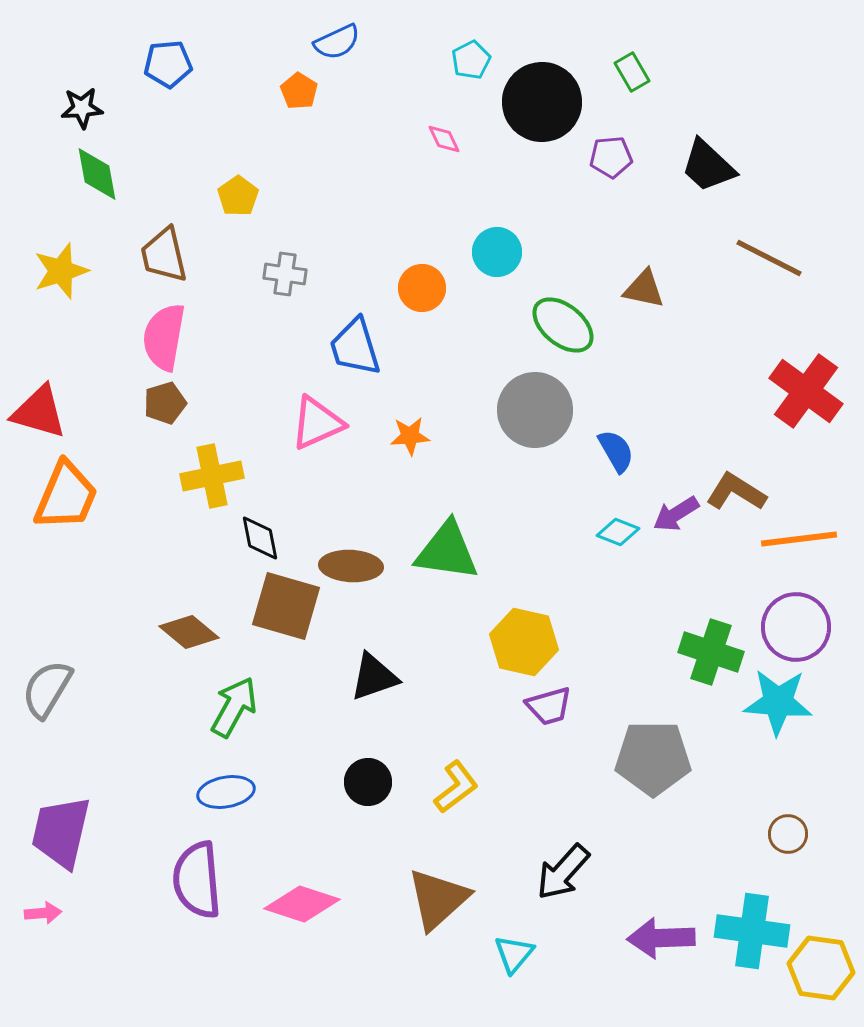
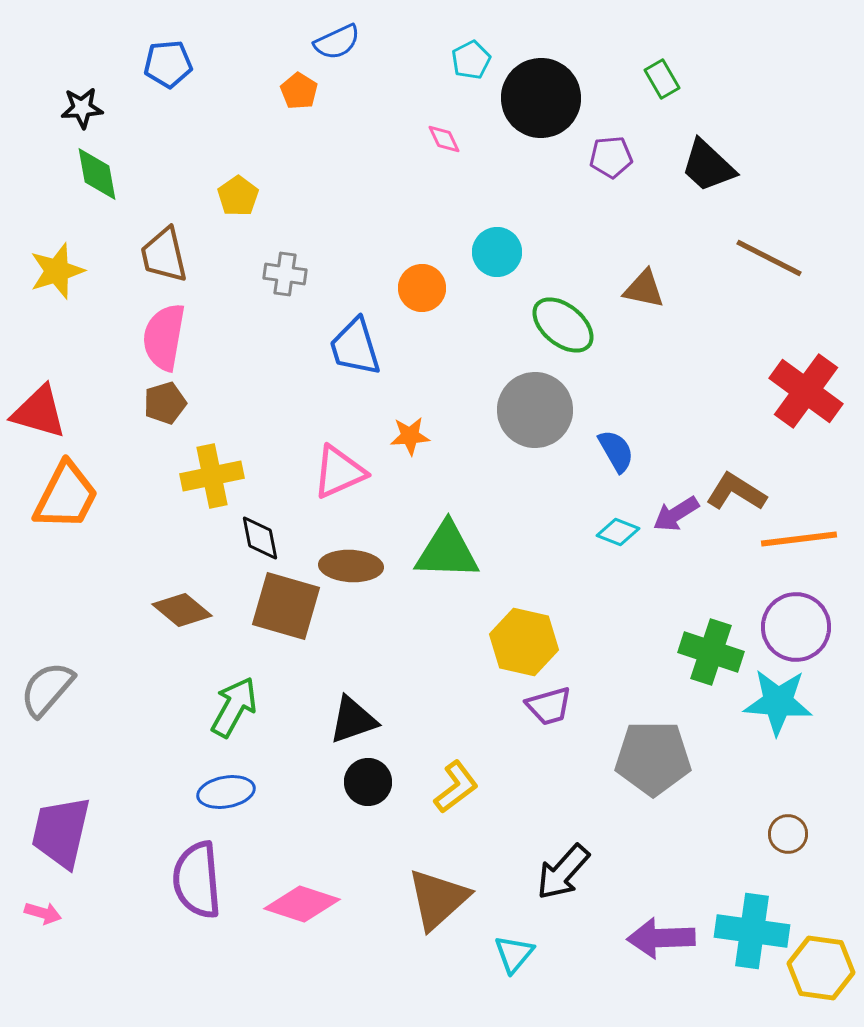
green rectangle at (632, 72): moved 30 px right, 7 px down
black circle at (542, 102): moved 1 px left, 4 px up
yellow star at (61, 271): moved 4 px left
pink triangle at (317, 423): moved 22 px right, 49 px down
orange trapezoid at (66, 496): rotated 4 degrees clockwise
green triangle at (447, 551): rotated 6 degrees counterclockwise
brown diamond at (189, 632): moved 7 px left, 22 px up
black triangle at (374, 677): moved 21 px left, 43 px down
gray semicircle at (47, 689): rotated 10 degrees clockwise
pink arrow at (43, 913): rotated 21 degrees clockwise
